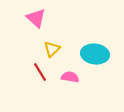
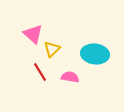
pink triangle: moved 3 px left, 16 px down
